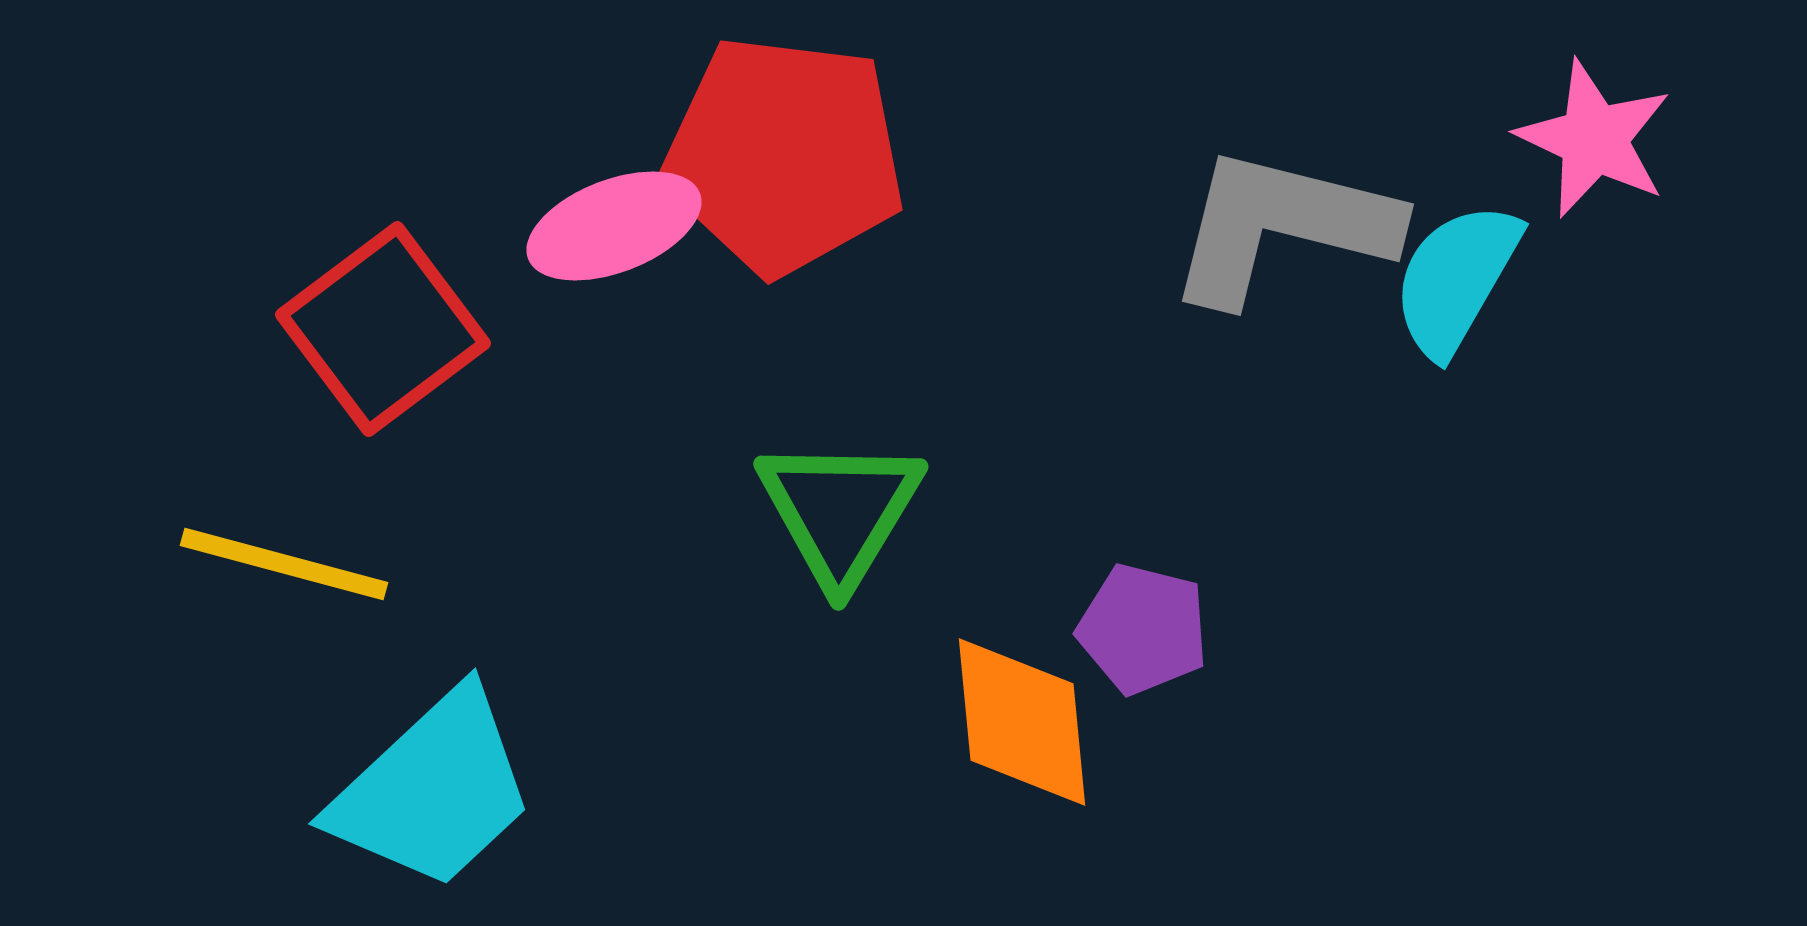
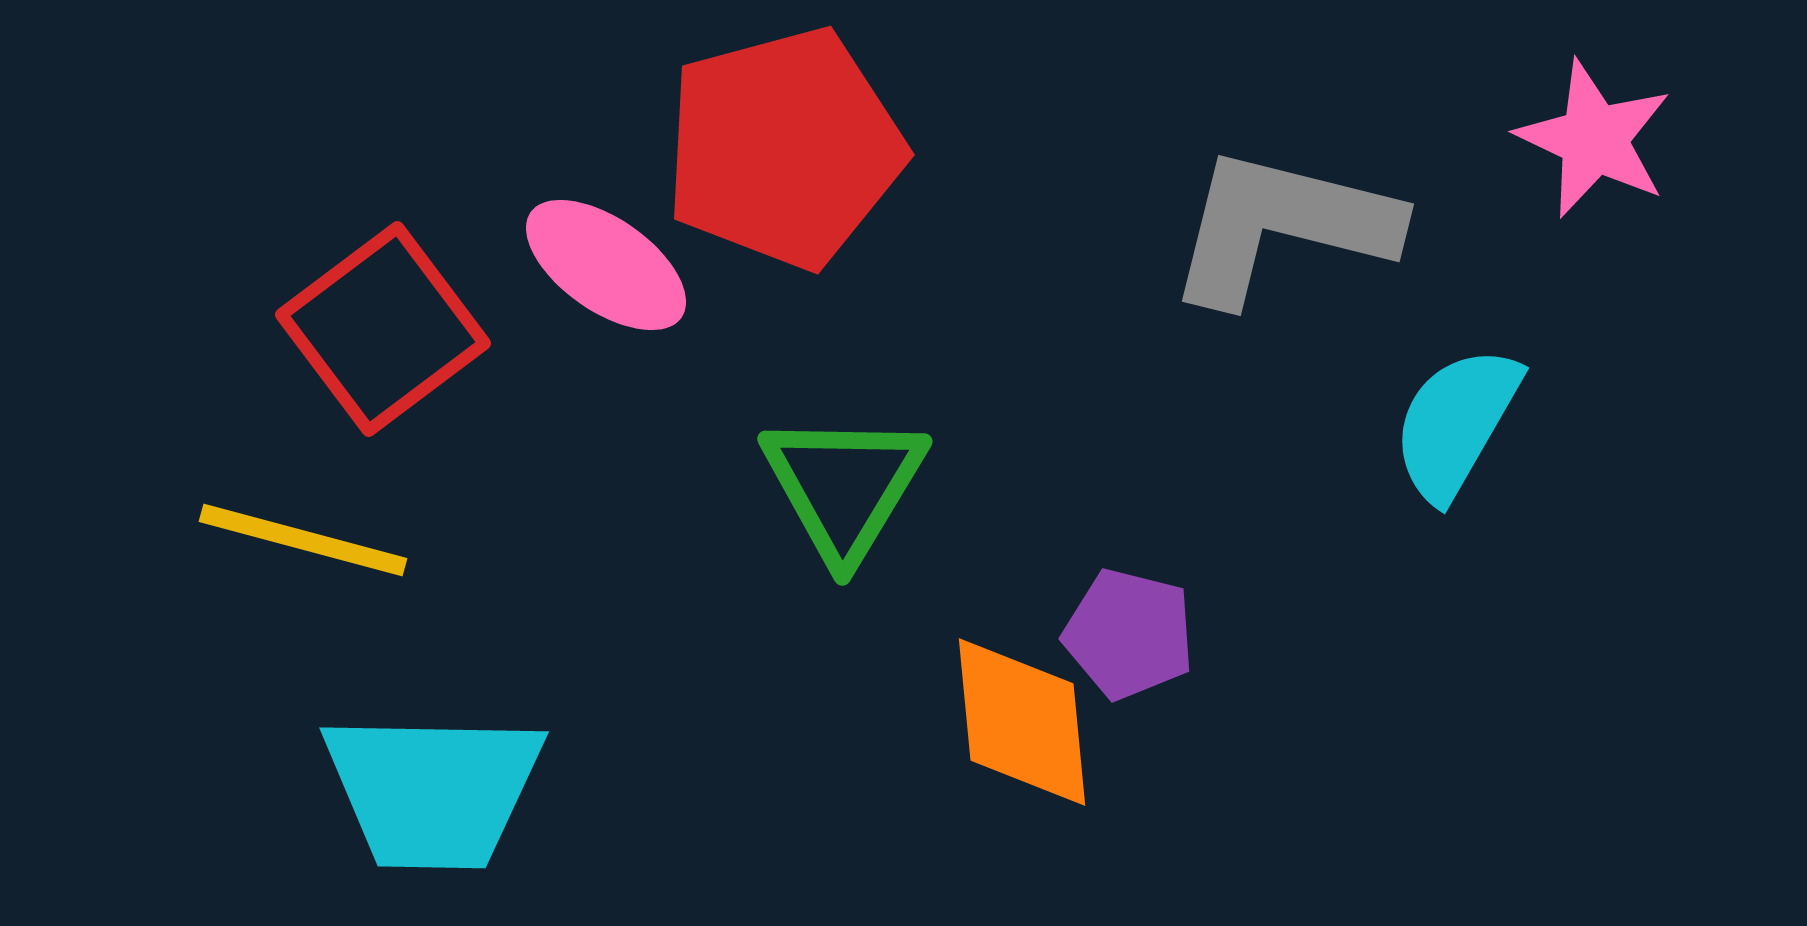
red pentagon: moved 7 px up; rotated 22 degrees counterclockwise
pink ellipse: moved 8 px left, 39 px down; rotated 56 degrees clockwise
cyan semicircle: moved 144 px down
green triangle: moved 4 px right, 25 px up
yellow line: moved 19 px right, 24 px up
purple pentagon: moved 14 px left, 5 px down
cyan trapezoid: rotated 44 degrees clockwise
